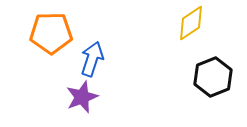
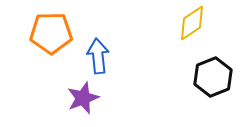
yellow diamond: moved 1 px right
blue arrow: moved 6 px right, 3 px up; rotated 24 degrees counterclockwise
purple star: moved 1 px right, 1 px down
